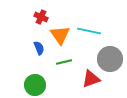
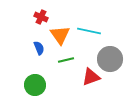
green line: moved 2 px right, 2 px up
red triangle: moved 2 px up
